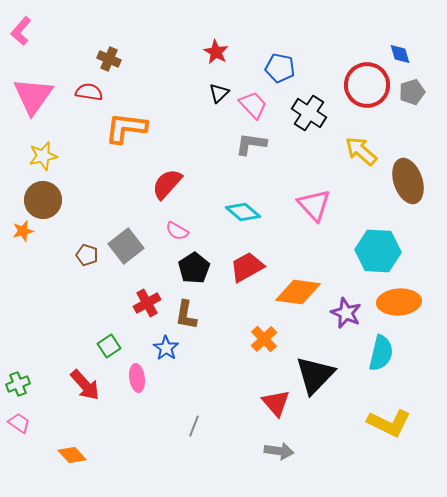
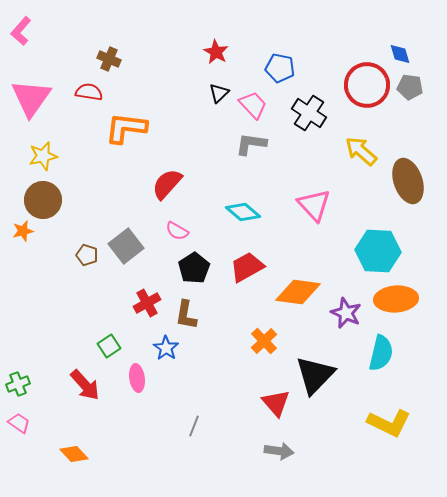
gray pentagon at (412, 92): moved 2 px left, 5 px up; rotated 25 degrees clockwise
pink triangle at (33, 96): moved 2 px left, 2 px down
orange ellipse at (399, 302): moved 3 px left, 3 px up
orange cross at (264, 339): moved 2 px down
orange diamond at (72, 455): moved 2 px right, 1 px up
